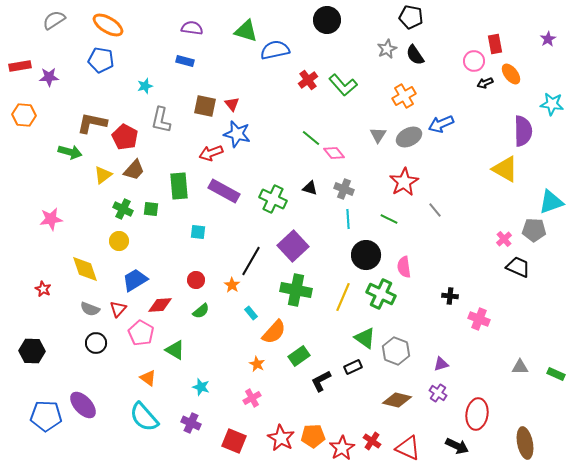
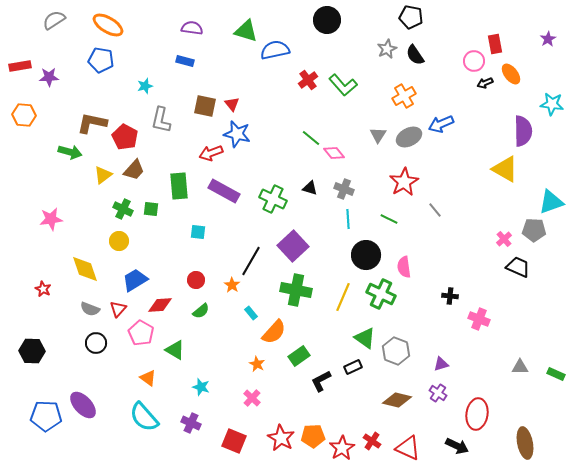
pink cross at (252, 398): rotated 18 degrees counterclockwise
